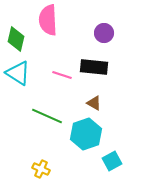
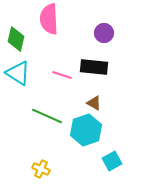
pink semicircle: moved 1 px right, 1 px up
cyan hexagon: moved 4 px up
